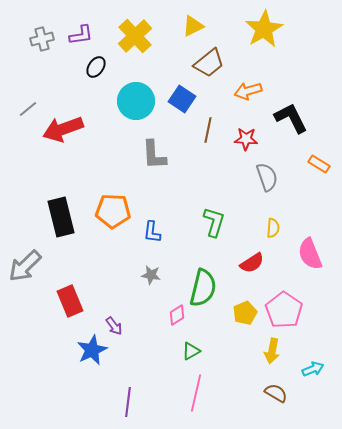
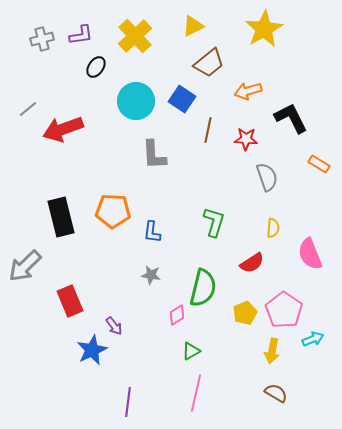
cyan arrow: moved 30 px up
